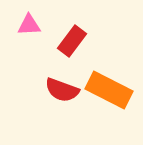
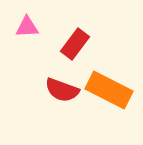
pink triangle: moved 2 px left, 2 px down
red rectangle: moved 3 px right, 3 px down
